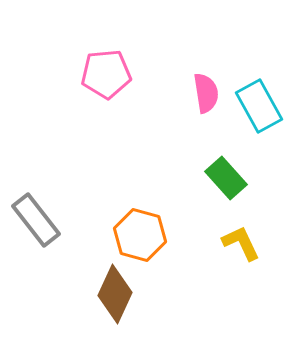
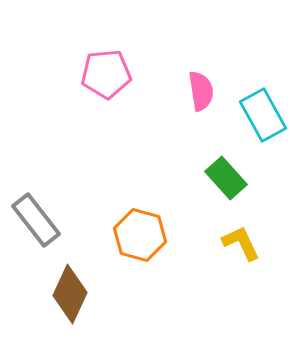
pink semicircle: moved 5 px left, 2 px up
cyan rectangle: moved 4 px right, 9 px down
brown diamond: moved 45 px left
